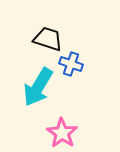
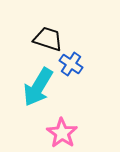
blue cross: rotated 15 degrees clockwise
